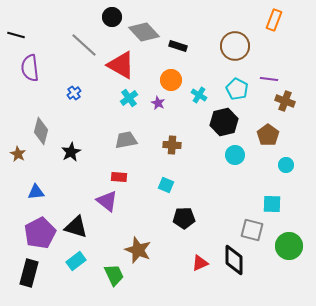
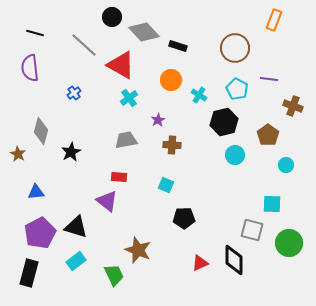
black line at (16, 35): moved 19 px right, 2 px up
brown circle at (235, 46): moved 2 px down
brown cross at (285, 101): moved 8 px right, 5 px down
purple star at (158, 103): moved 17 px down; rotated 16 degrees clockwise
green circle at (289, 246): moved 3 px up
